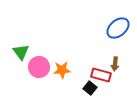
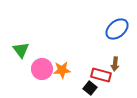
blue ellipse: moved 1 px left, 1 px down
green triangle: moved 2 px up
pink circle: moved 3 px right, 2 px down
